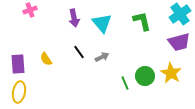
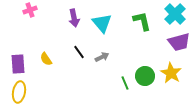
cyan cross: moved 5 px left; rotated 10 degrees counterclockwise
